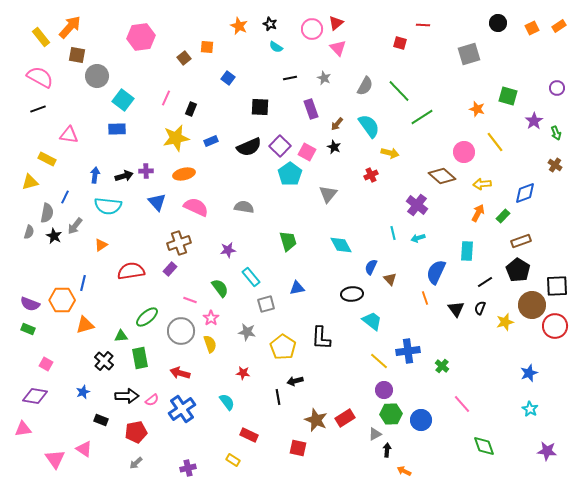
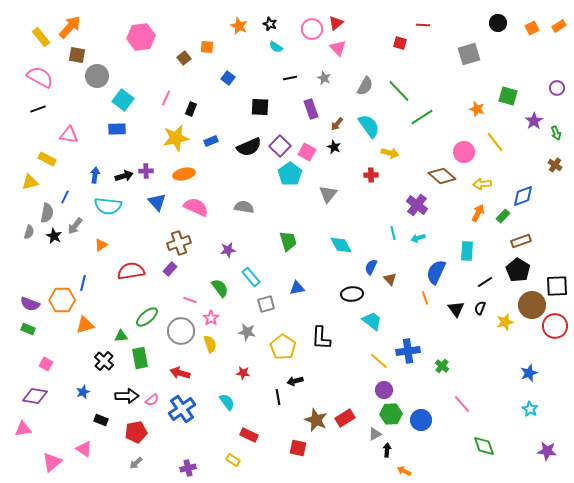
red cross at (371, 175): rotated 24 degrees clockwise
blue diamond at (525, 193): moved 2 px left, 3 px down
pink triangle at (55, 459): moved 3 px left, 3 px down; rotated 25 degrees clockwise
